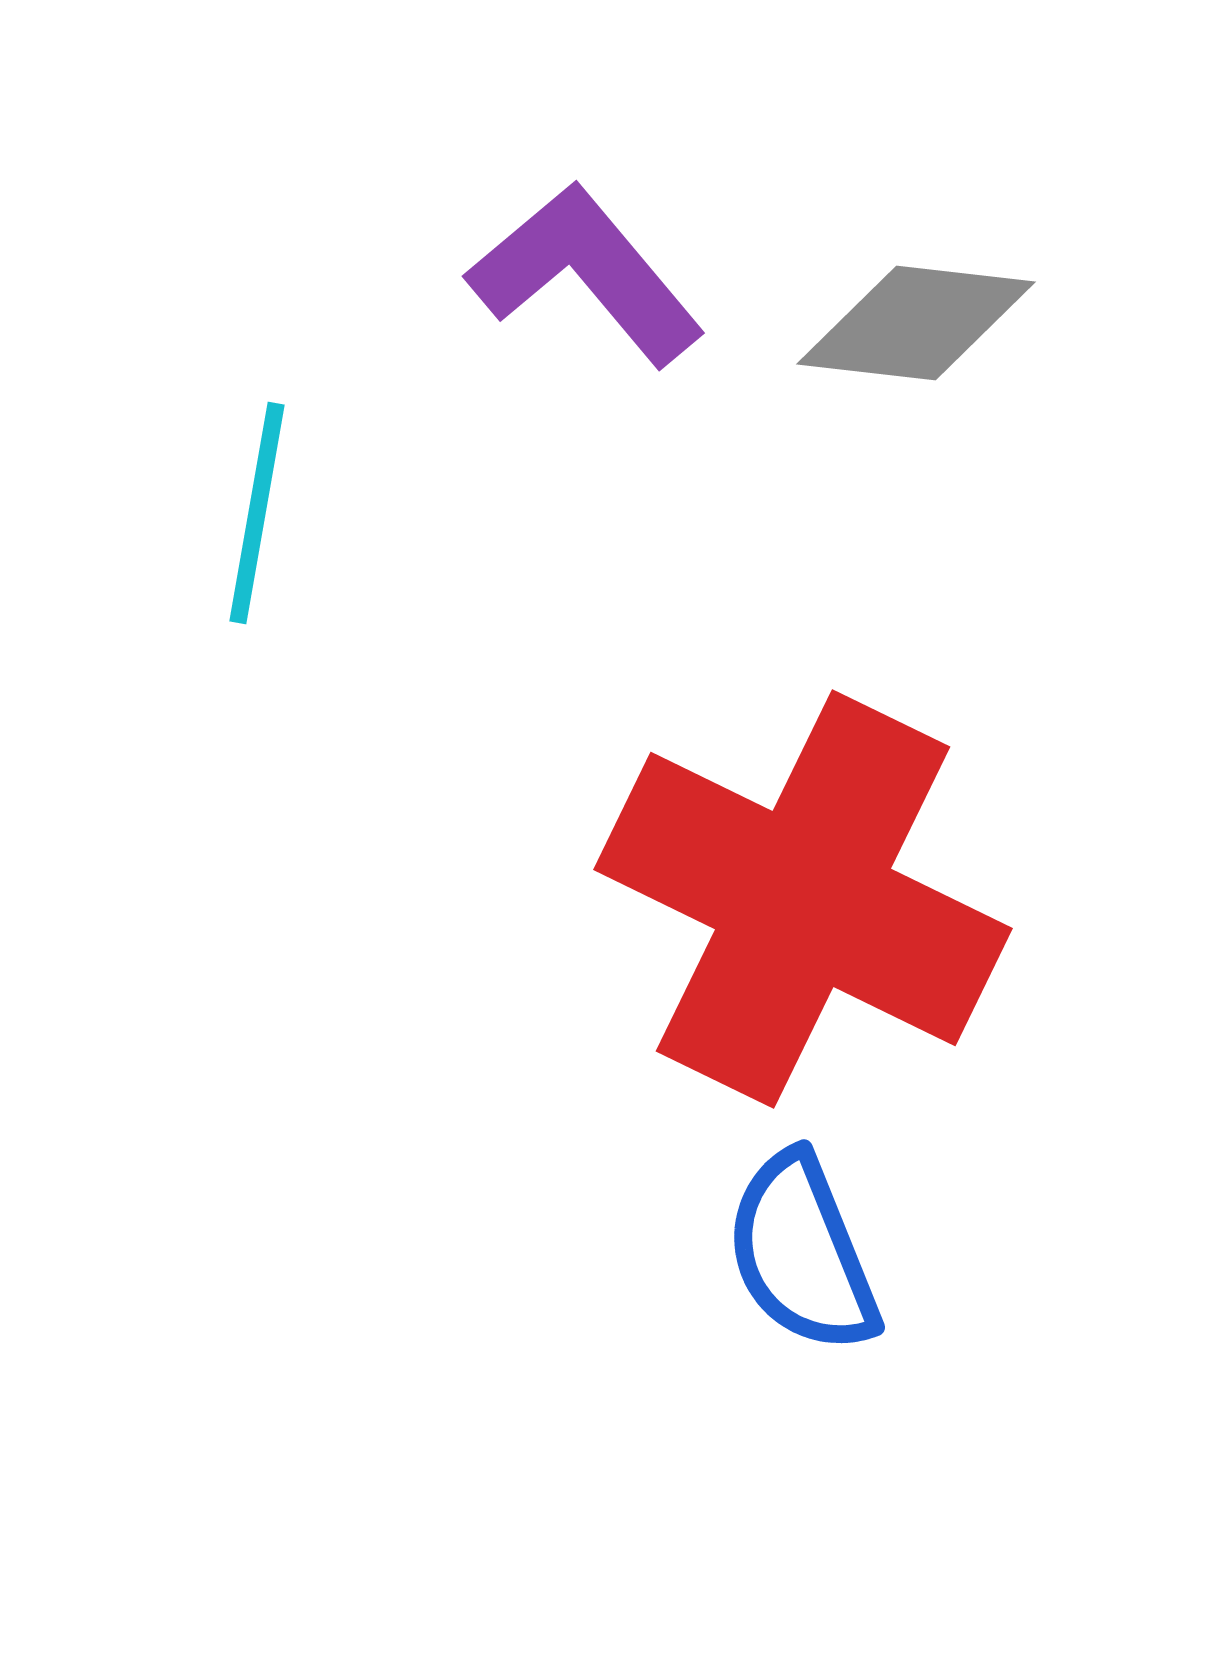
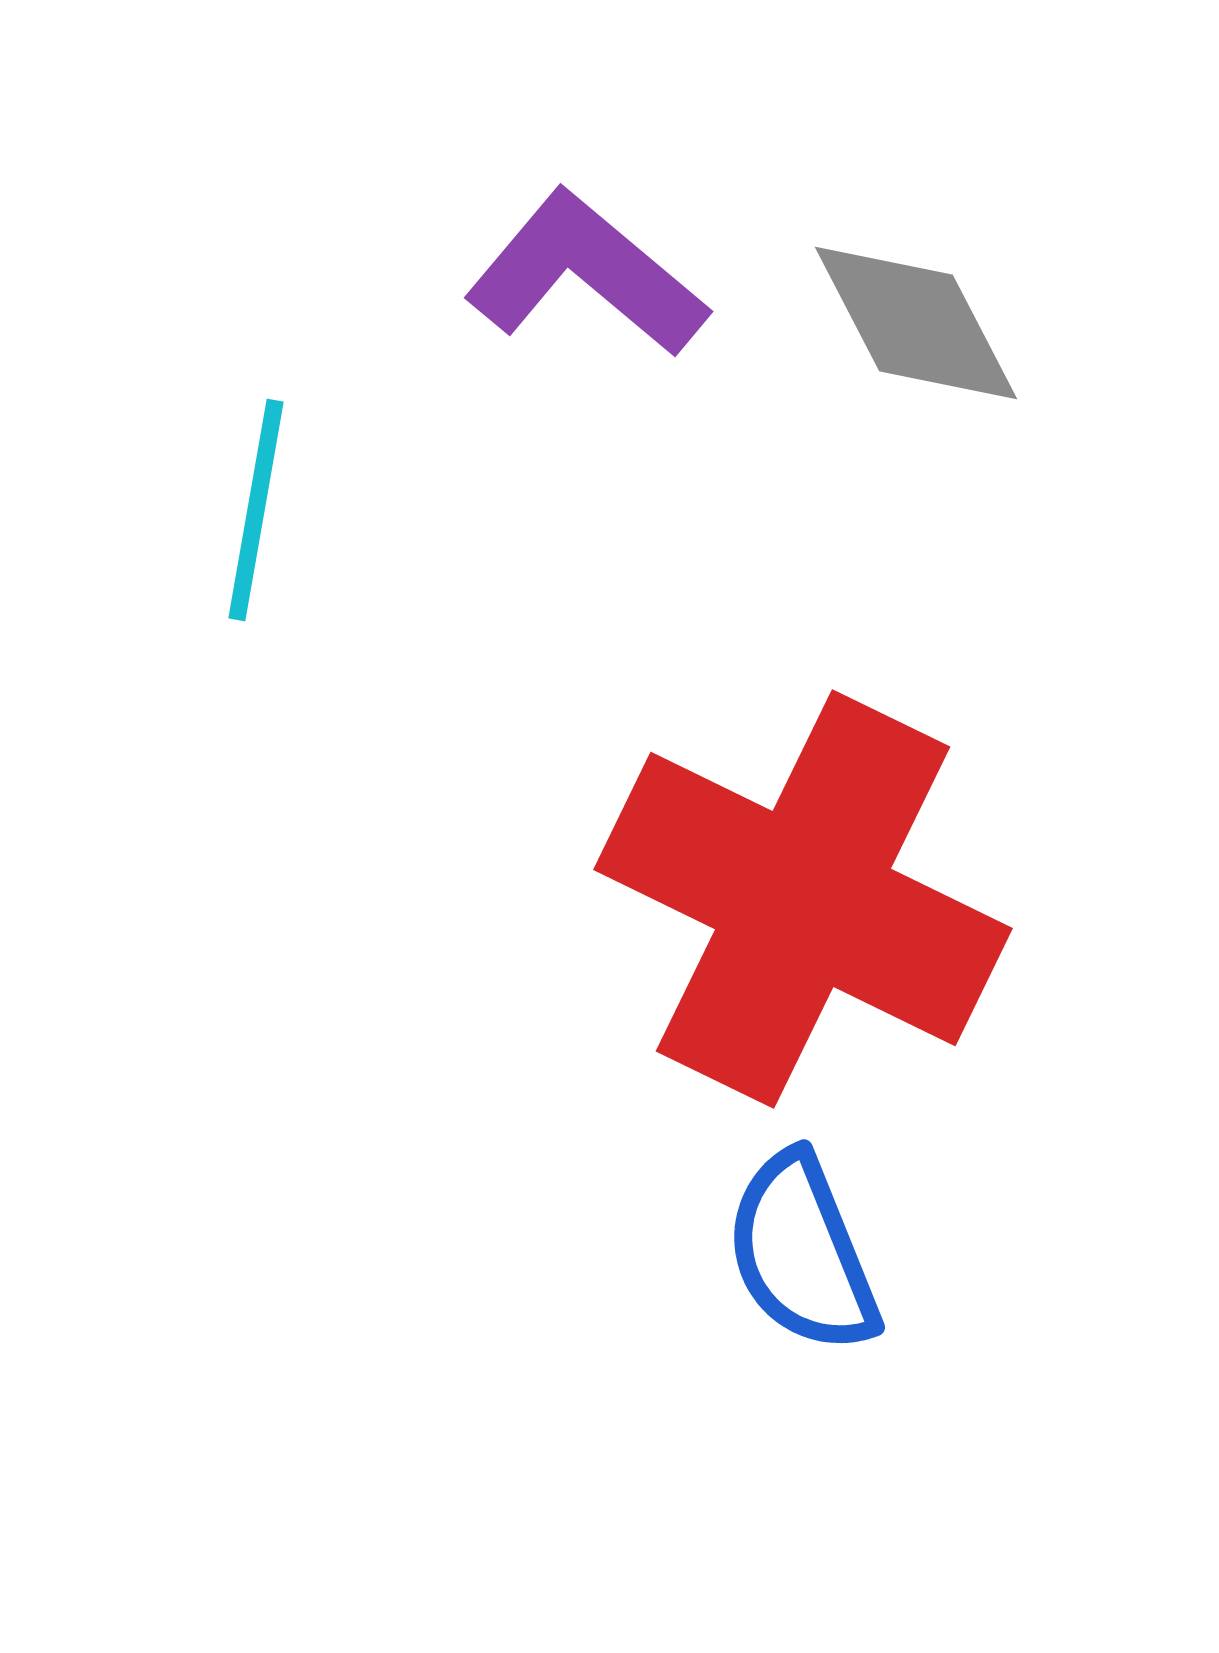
purple L-shape: rotated 10 degrees counterclockwise
gray diamond: rotated 56 degrees clockwise
cyan line: moved 1 px left, 3 px up
